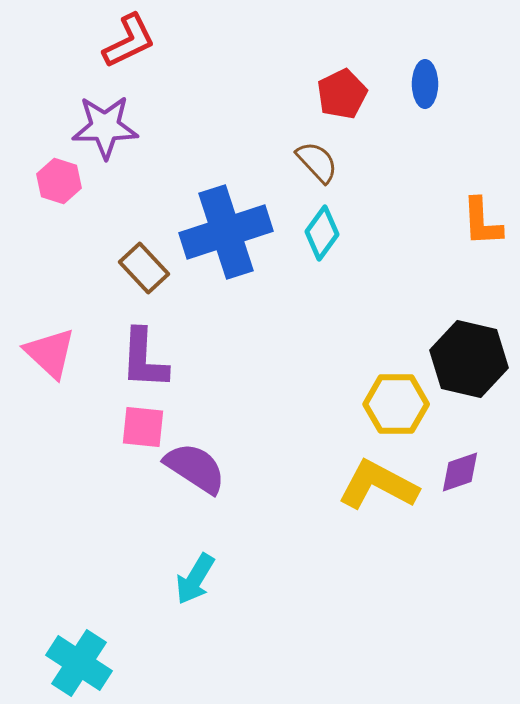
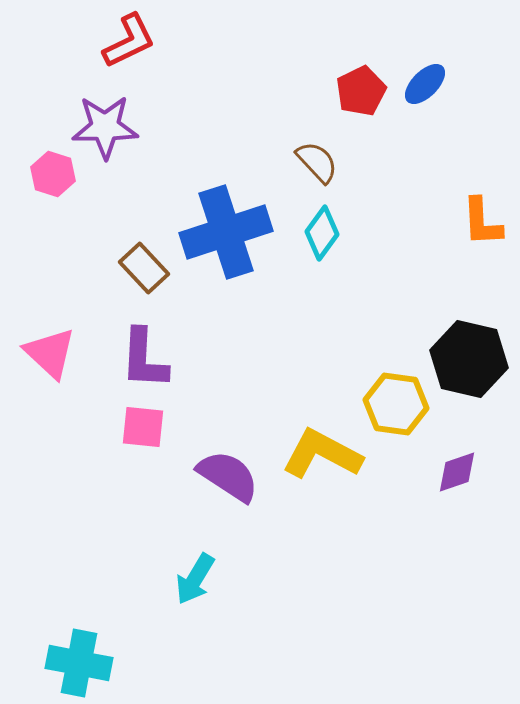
blue ellipse: rotated 45 degrees clockwise
red pentagon: moved 19 px right, 3 px up
pink hexagon: moved 6 px left, 7 px up
yellow hexagon: rotated 8 degrees clockwise
purple semicircle: moved 33 px right, 8 px down
purple diamond: moved 3 px left
yellow L-shape: moved 56 px left, 31 px up
cyan cross: rotated 22 degrees counterclockwise
